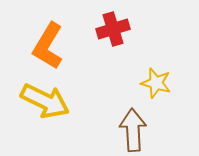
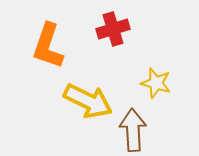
orange L-shape: rotated 12 degrees counterclockwise
yellow arrow: moved 43 px right
